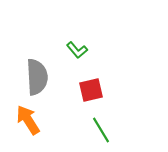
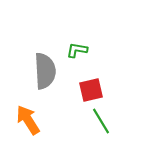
green L-shape: rotated 140 degrees clockwise
gray semicircle: moved 8 px right, 6 px up
green line: moved 9 px up
